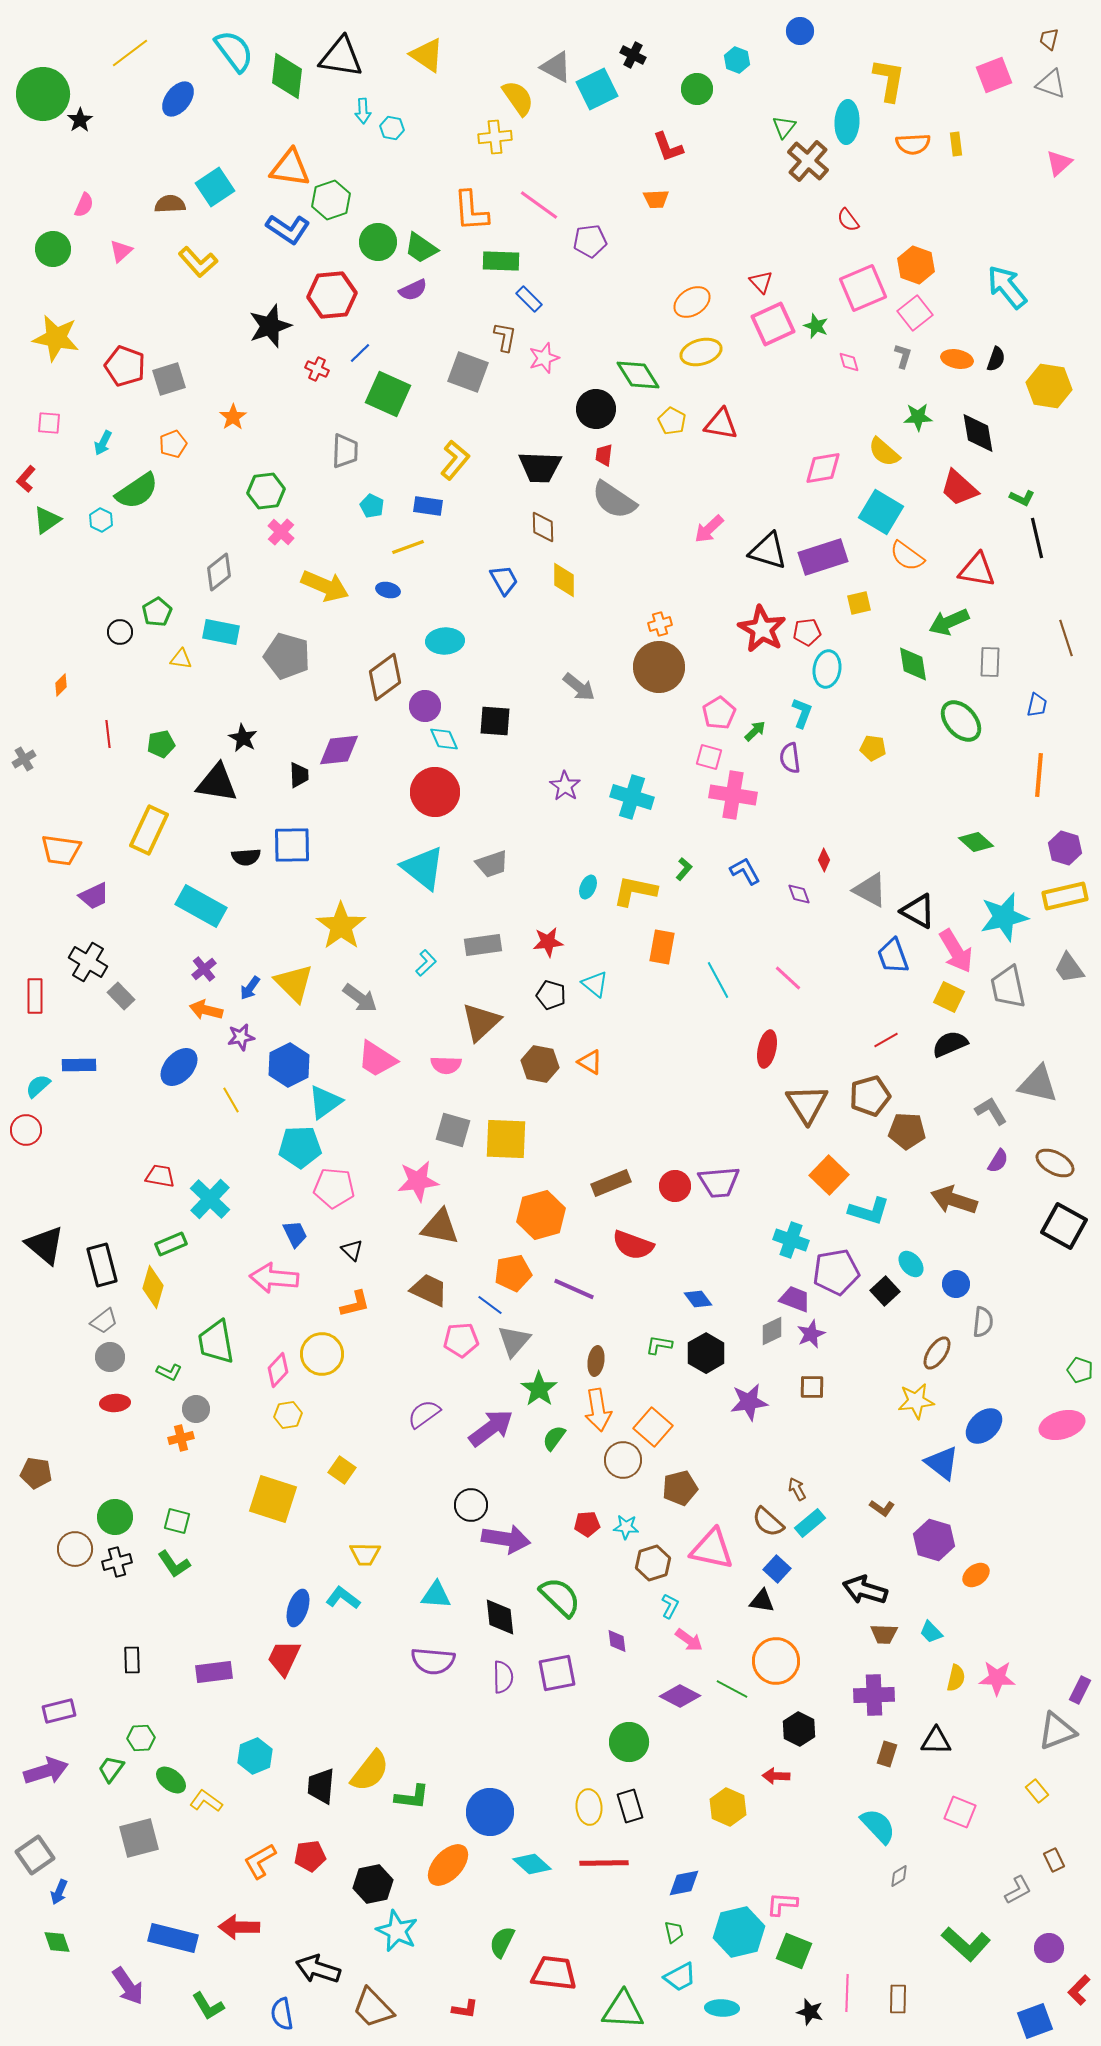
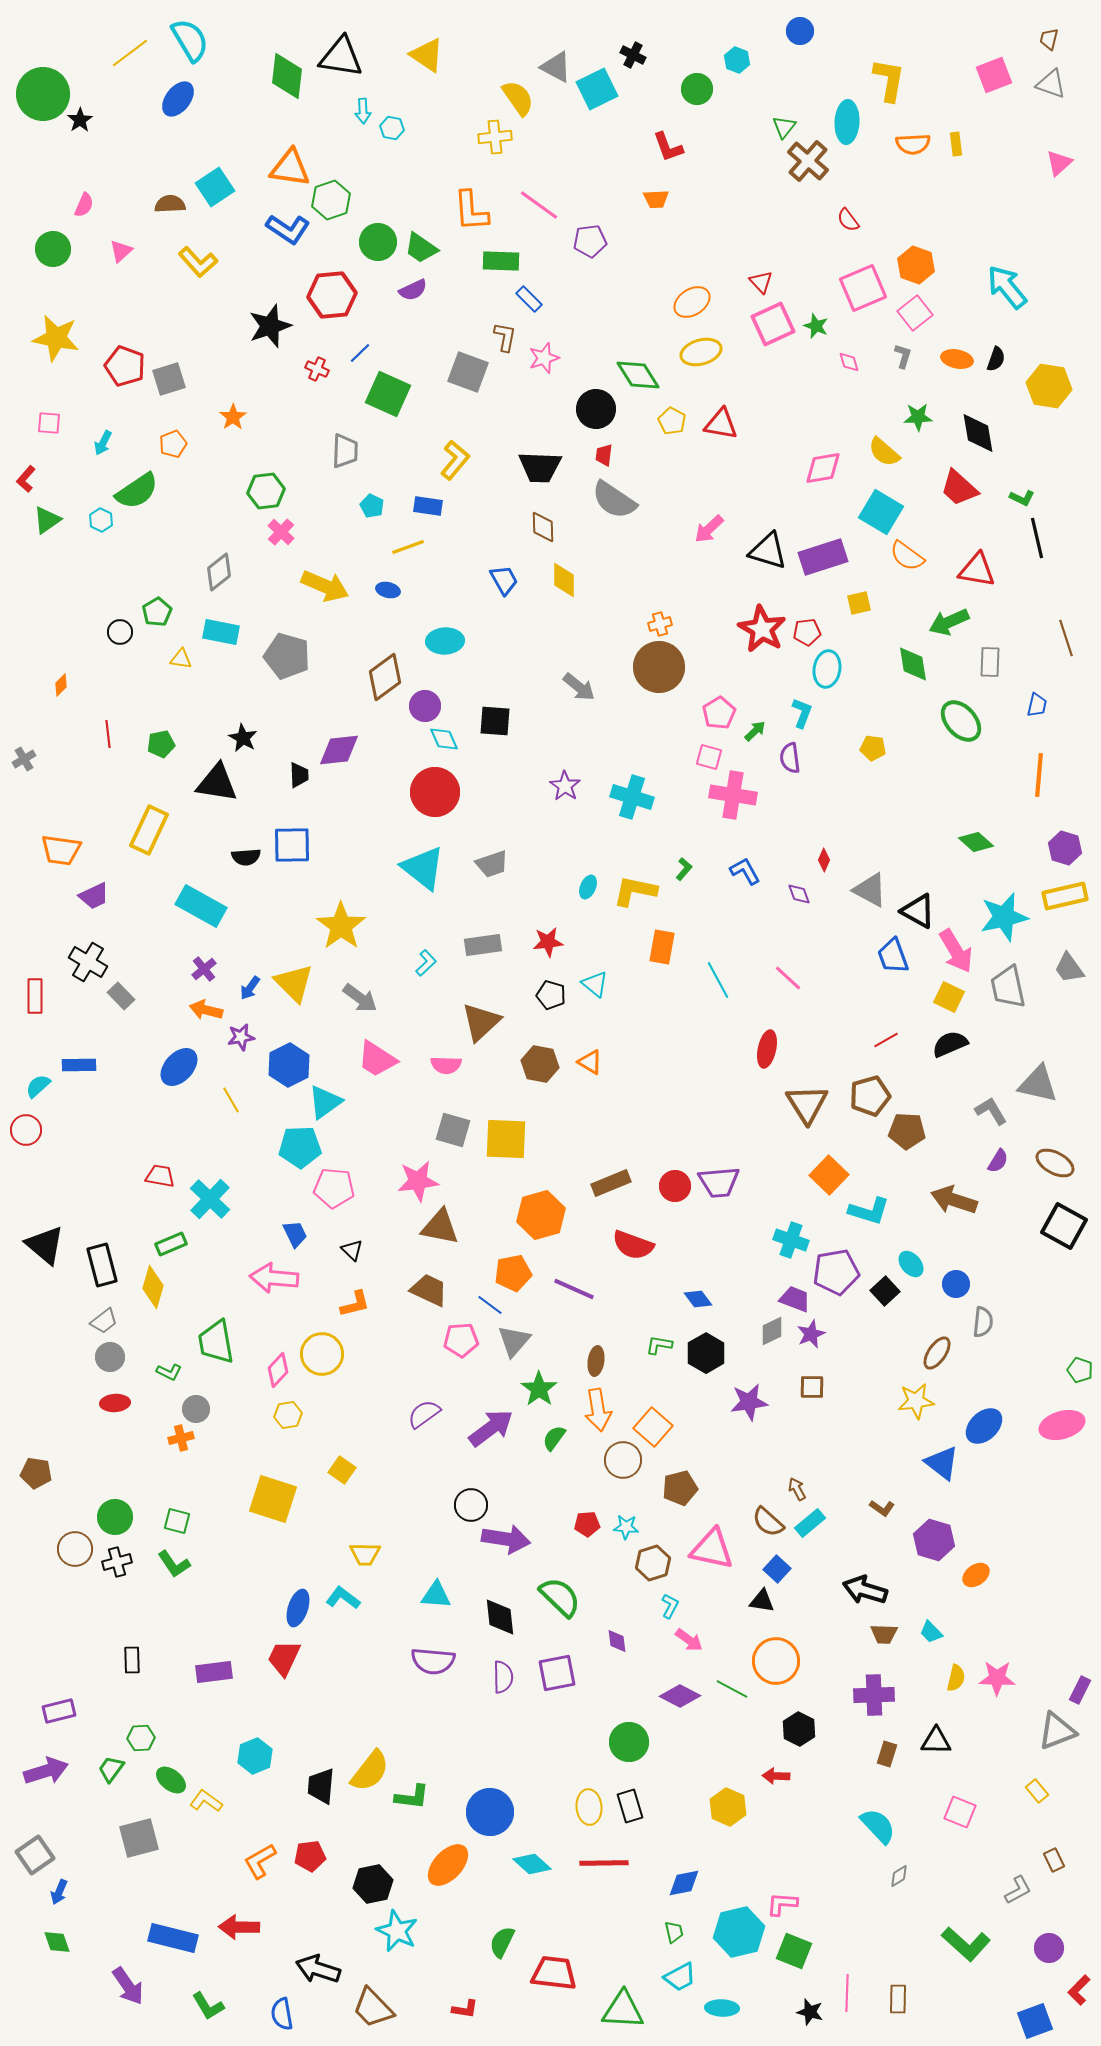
cyan semicircle at (234, 51): moved 44 px left, 11 px up; rotated 6 degrees clockwise
